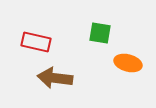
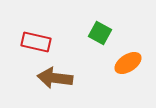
green square: rotated 20 degrees clockwise
orange ellipse: rotated 48 degrees counterclockwise
